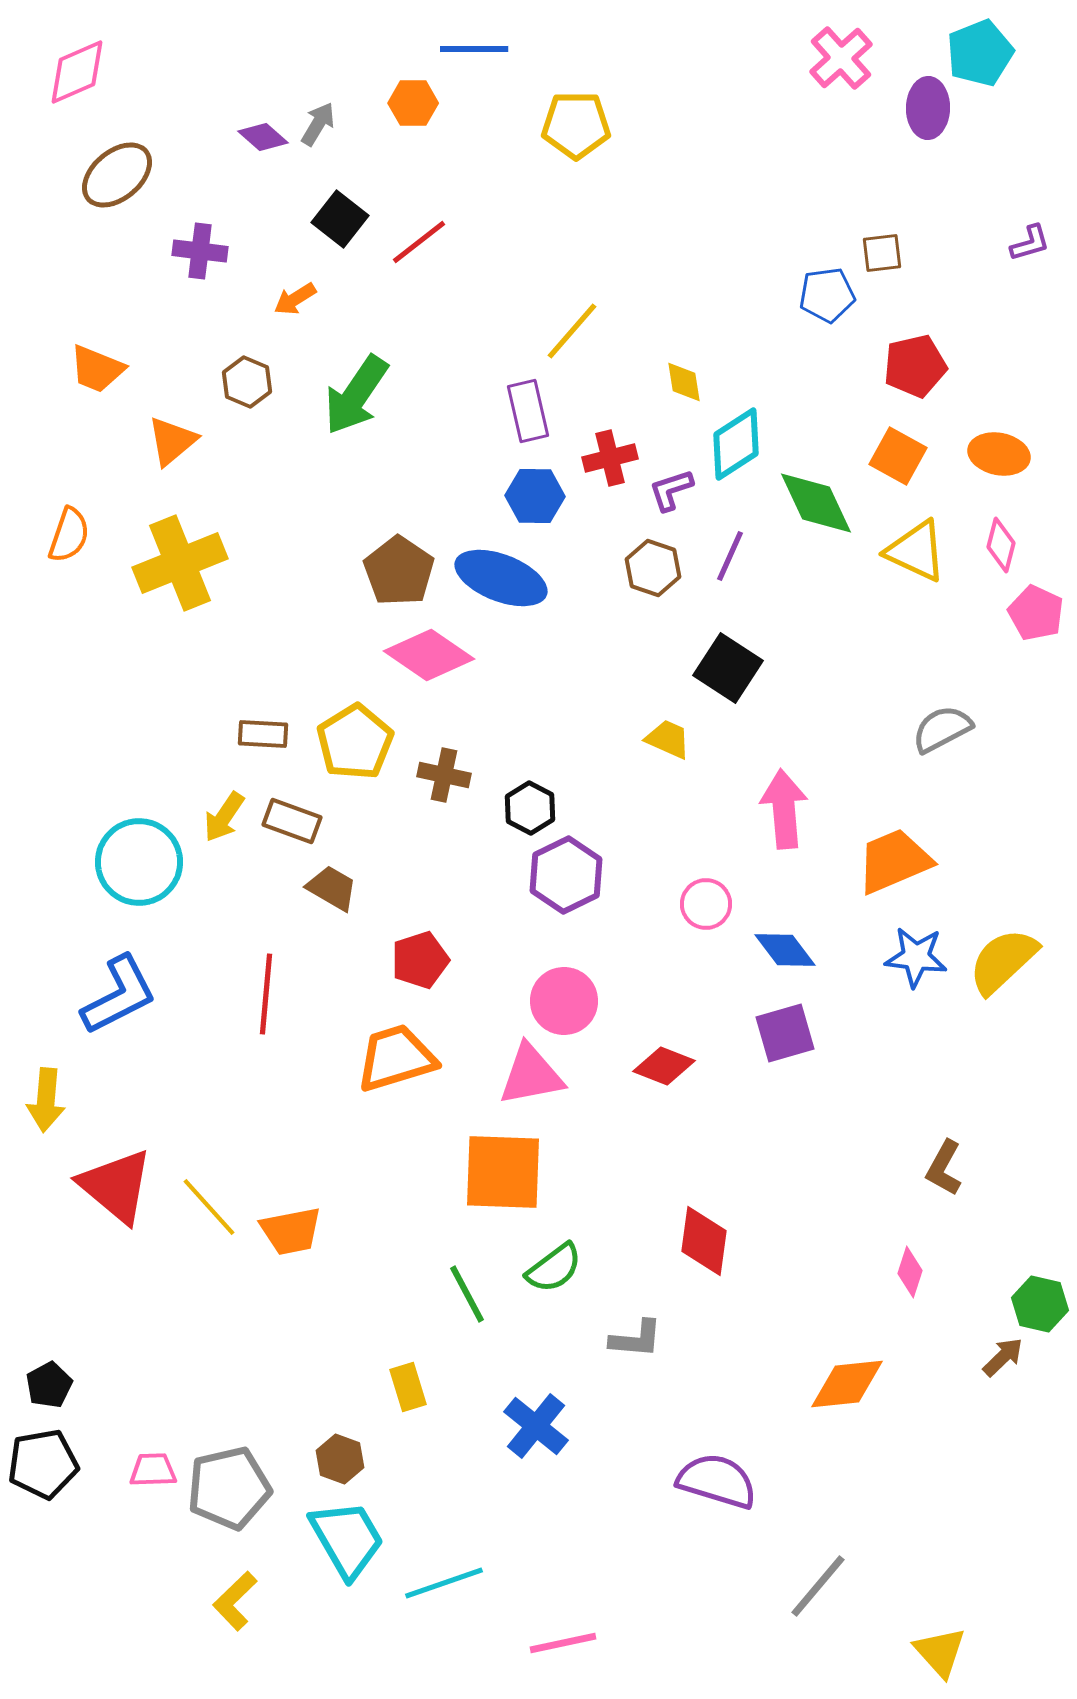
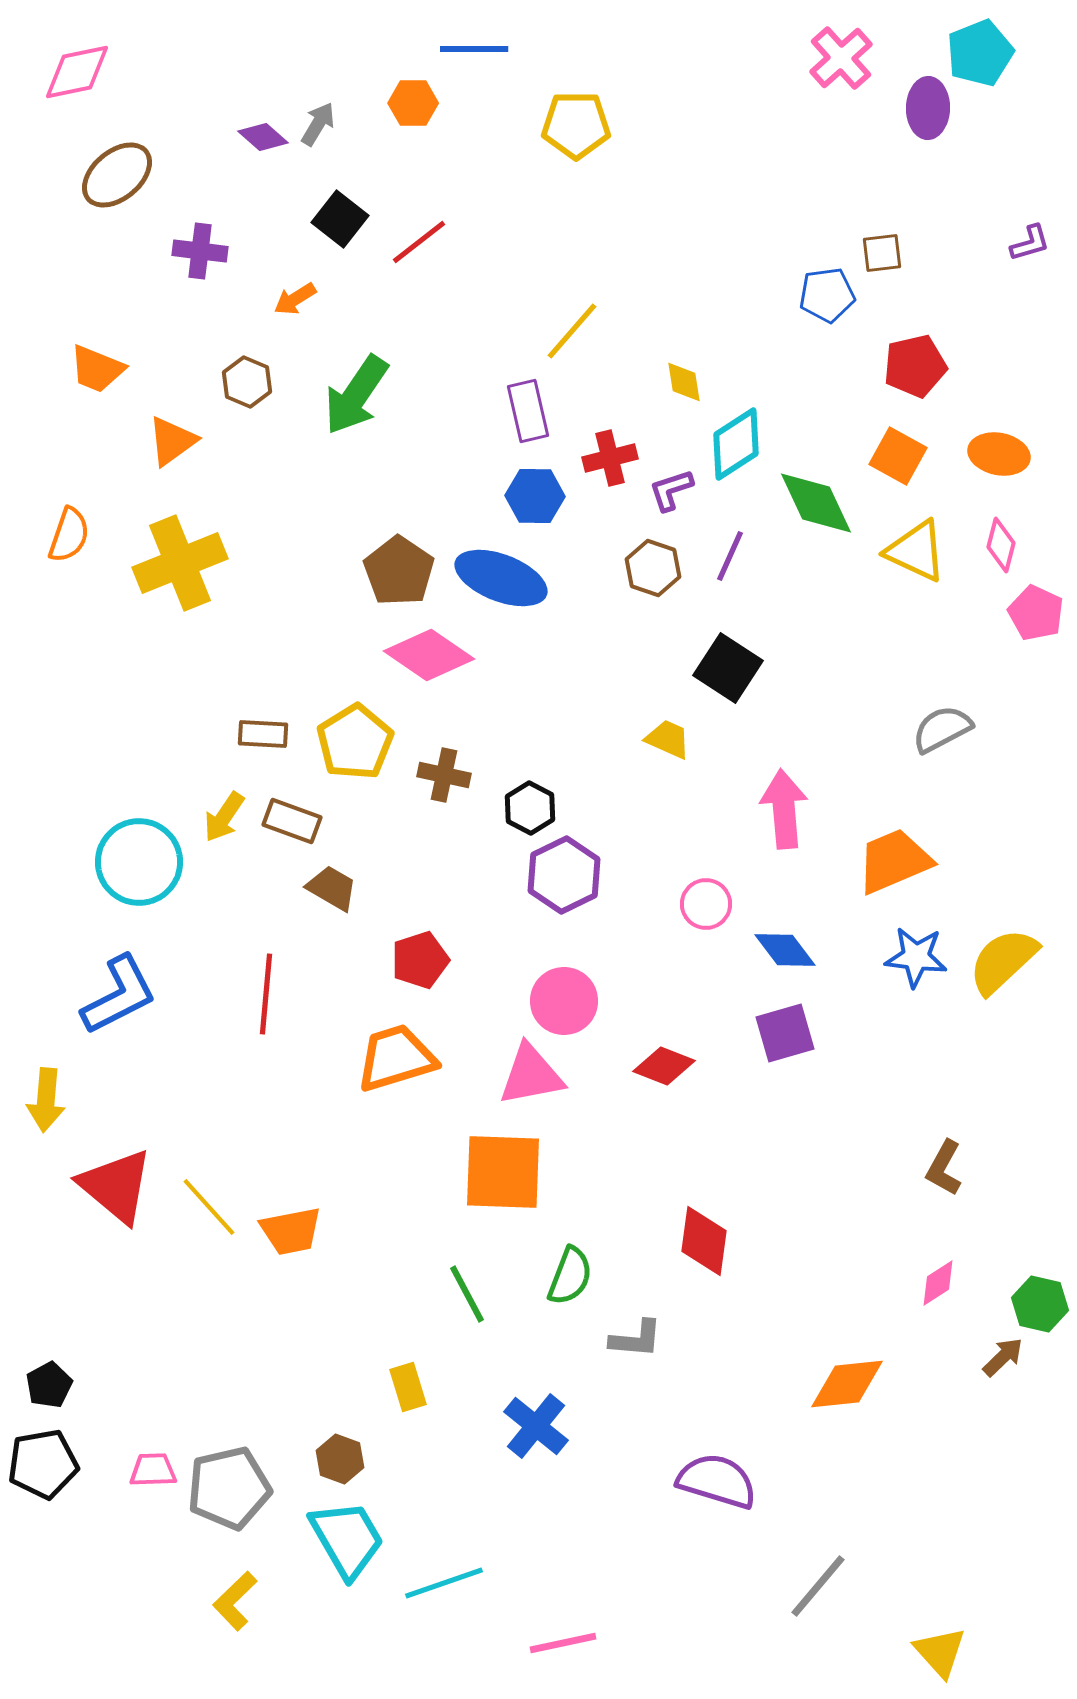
pink diamond at (77, 72): rotated 12 degrees clockwise
orange triangle at (172, 441): rotated 4 degrees clockwise
purple hexagon at (566, 875): moved 2 px left
green semicircle at (554, 1268): moved 16 px right, 8 px down; rotated 32 degrees counterclockwise
pink diamond at (910, 1272): moved 28 px right, 11 px down; rotated 39 degrees clockwise
